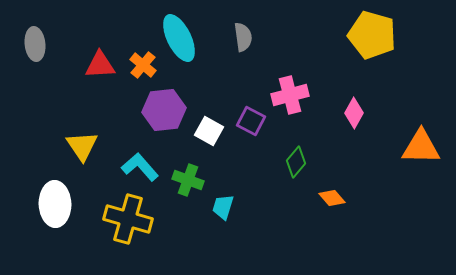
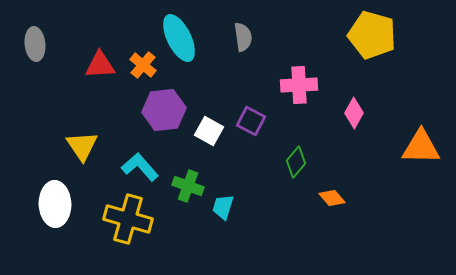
pink cross: moved 9 px right, 10 px up; rotated 12 degrees clockwise
green cross: moved 6 px down
